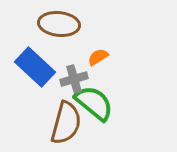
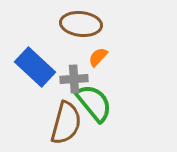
brown ellipse: moved 22 px right
orange semicircle: rotated 15 degrees counterclockwise
gray cross: rotated 12 degrees clockwise
green semicircle: rotated 12 degrees clockwise
